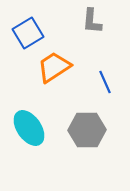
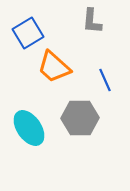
orange trapezoid: rotated 105 degrees counterclockwise
blue line: moved 2 px up
gray hexagon: moved 7 px left, 12 px up
